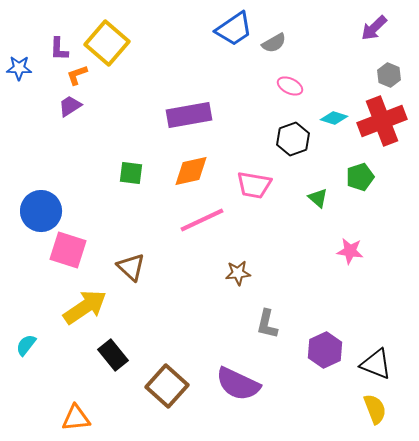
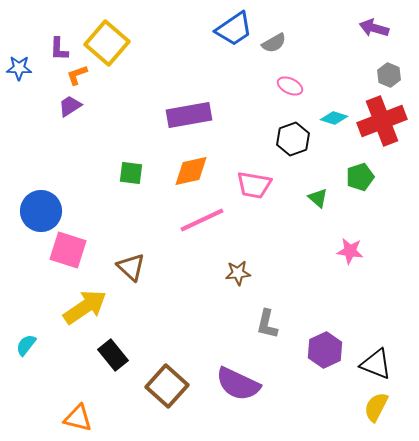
purple arrow: rotated 60 degrees clockwise
yellow semicircle: moved 1 px right, 2 px up; rotated 132 degrees counterclockwise
orange triangle: moved 2 px right; rotated 20 degrees clockwise
